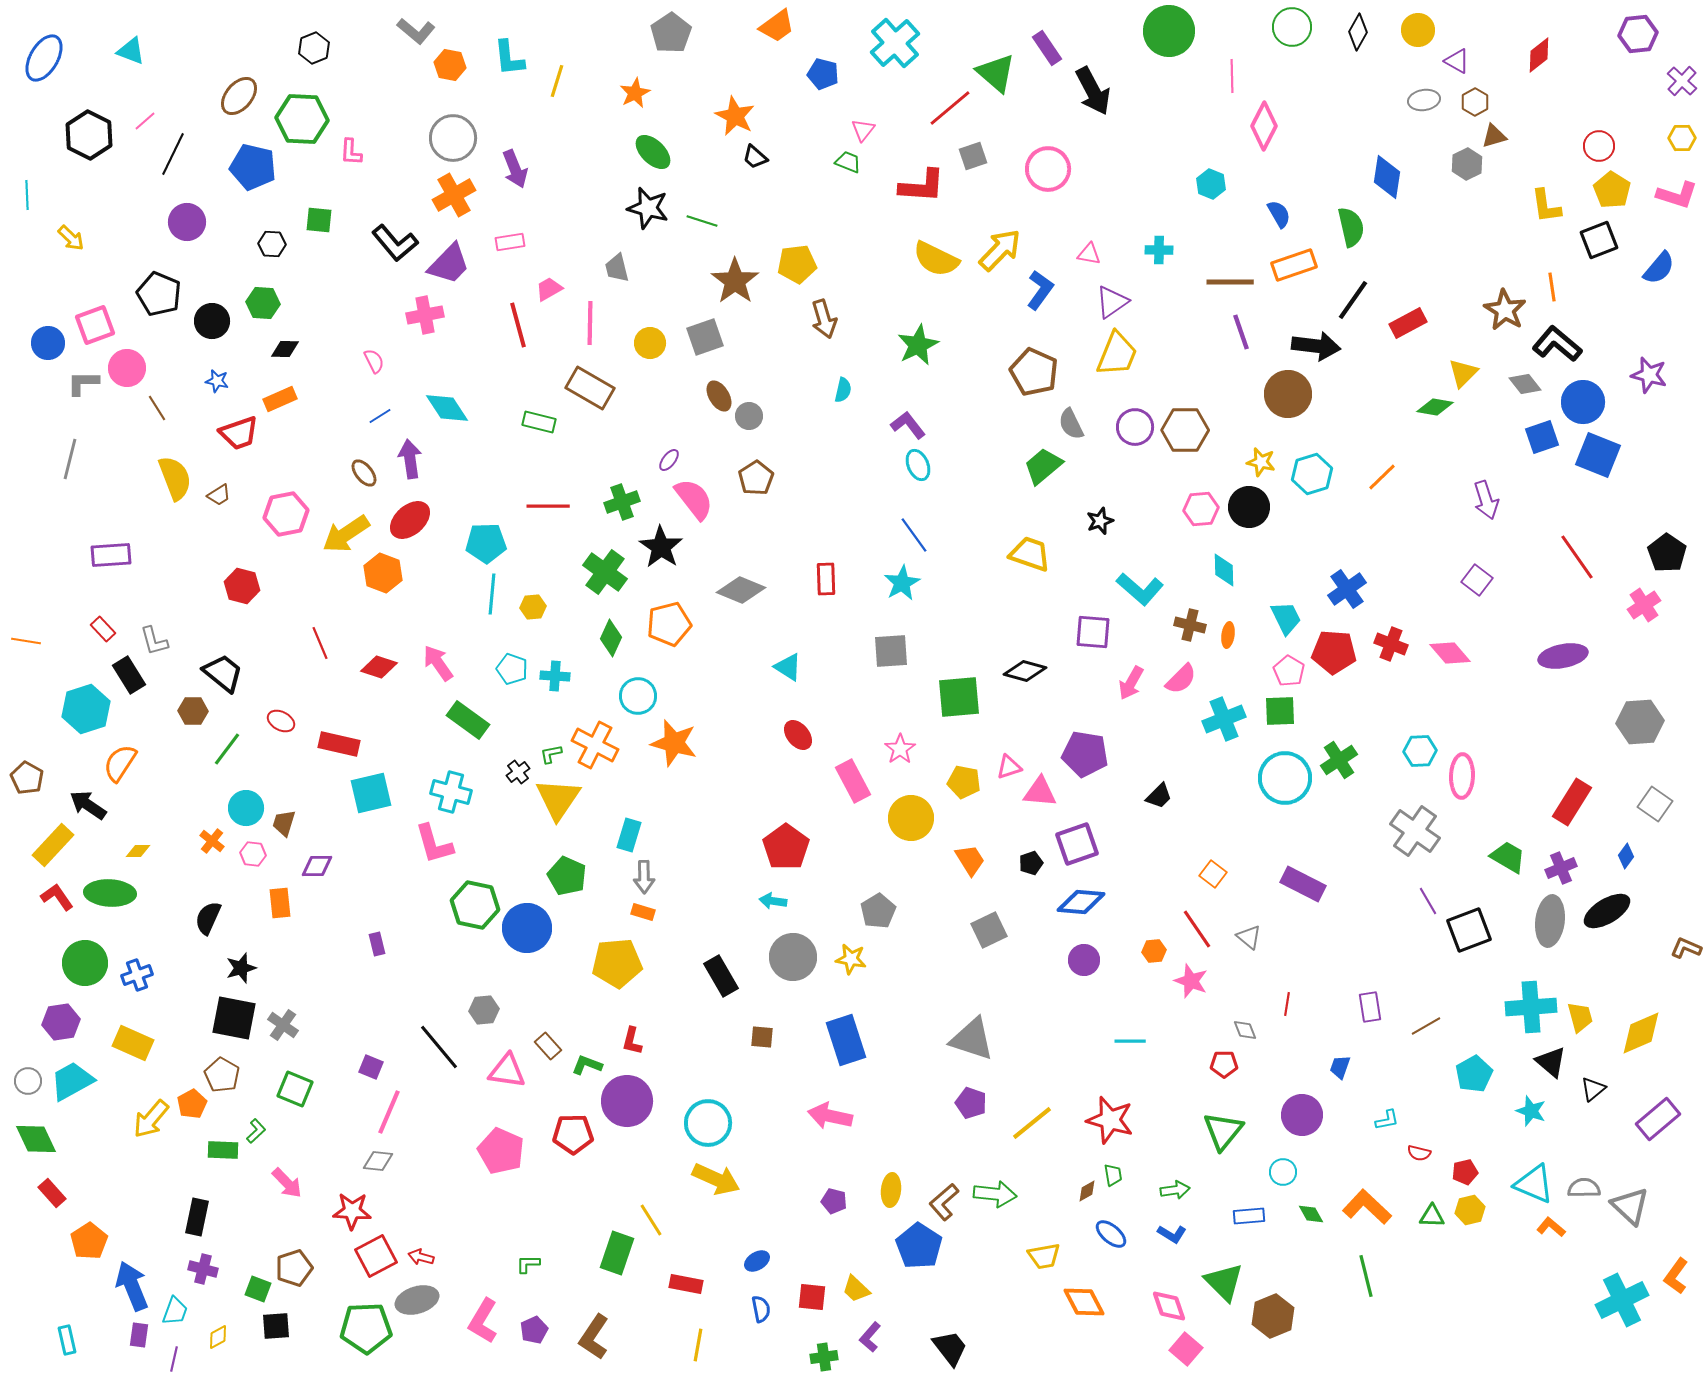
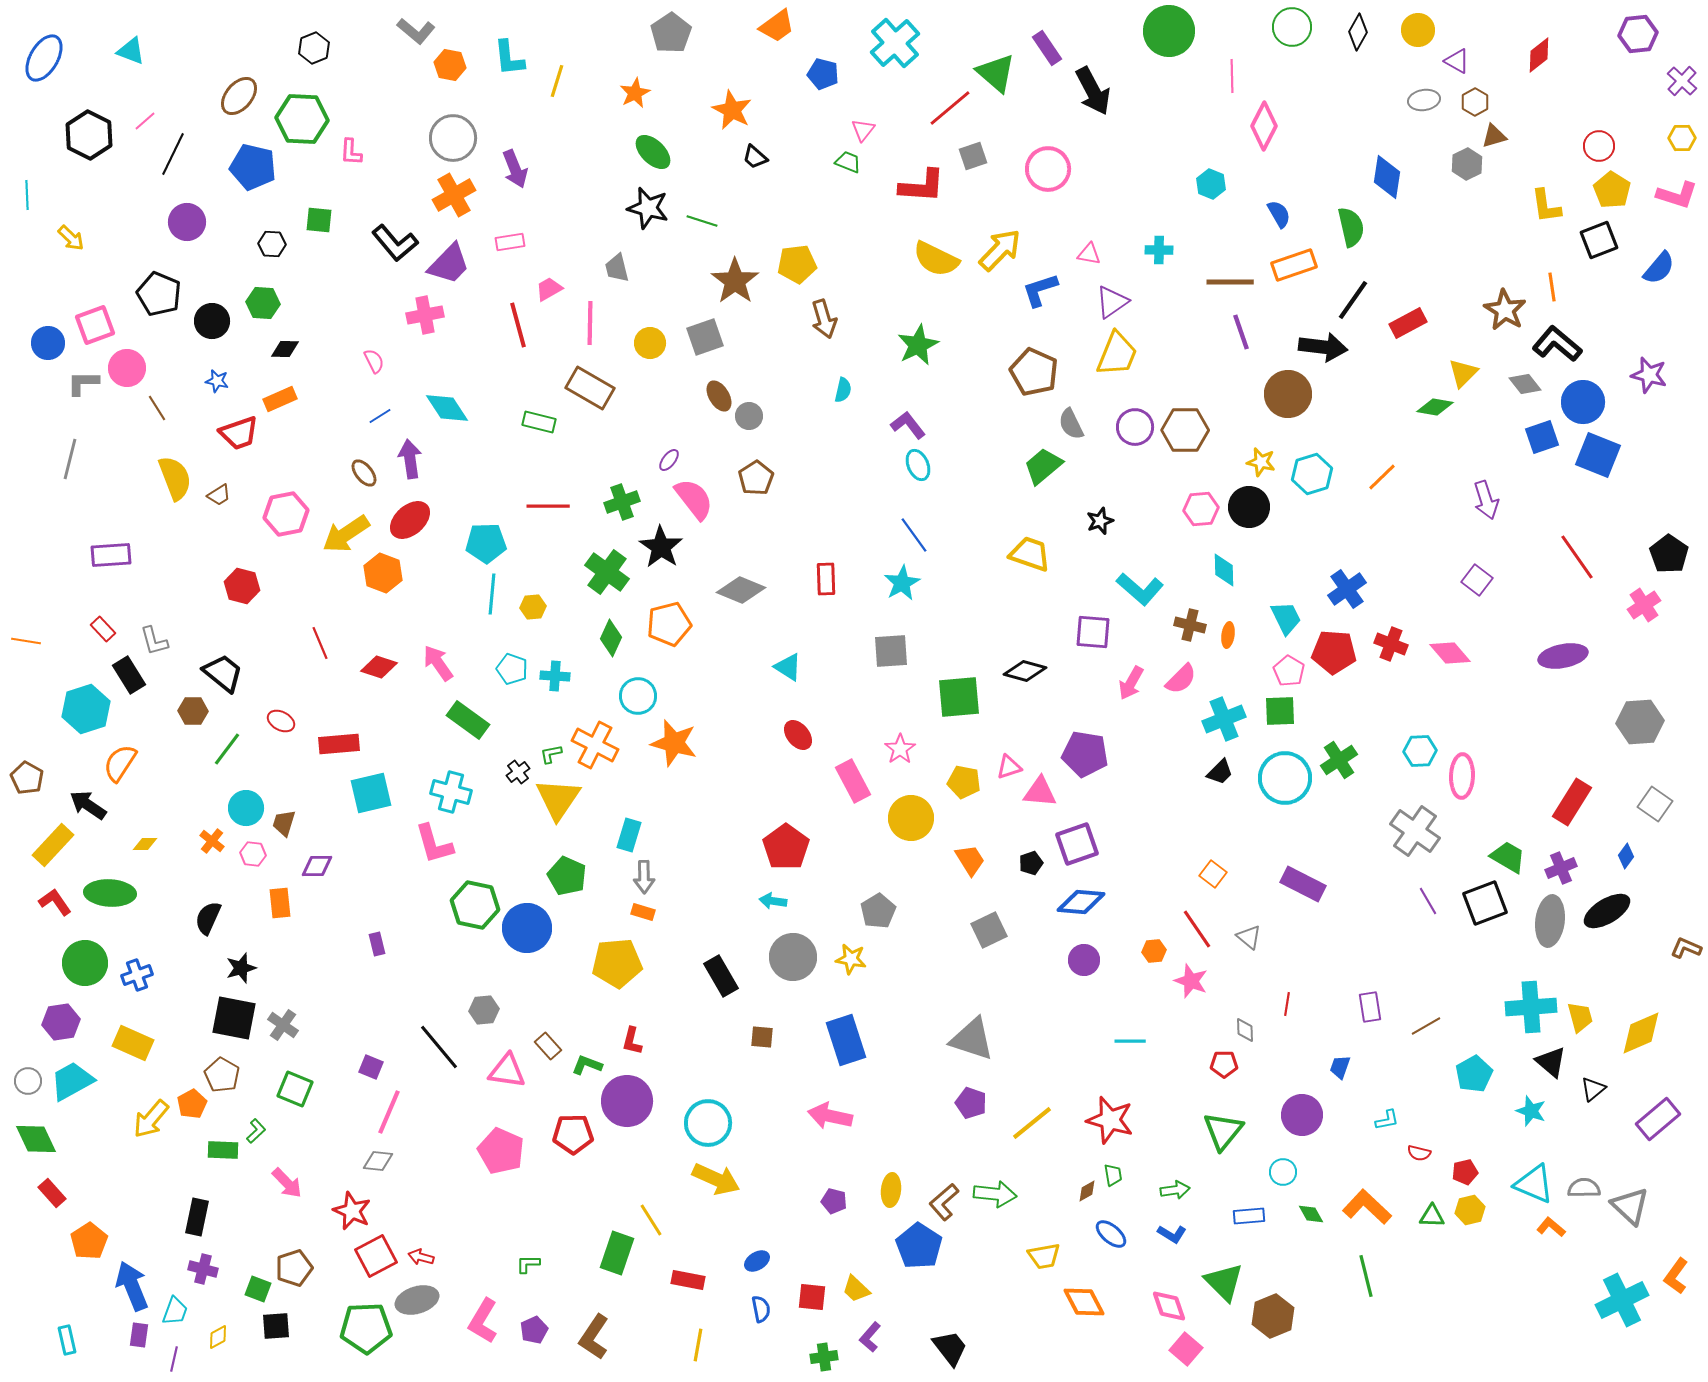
orange star at (735, 116): moved 3 px left, 6 px up
blue L-shape at (1040, 290): rotated 144 degrees counterclockwise
black arrow at (1316, 346): moved 7 px right, 1 px down
black pentagon at (1667, 553): moved 2 px right, 1 px down
green cross at (605, 572): moved 2 px right
red rectangle at (339, 744): rotated 18 degrees counterclockwise
black trapezoid at (1159, 796): moved 61 px right, 24 px up
yellow diamond at (138, 851): moved 7 px right, 7 px up
red L-shape at (57, 897): moved 2 px left, 5 px down
black square at (1469, 930): moved 16 px right, 27 px up
gray diamond at (1245, 1030): rotated 20 degrees clockwise
red star at (352, 1211): rotated 21 degrees clockwise
red rectangle at (686, 1284): moved 2 px right, 4 px up
